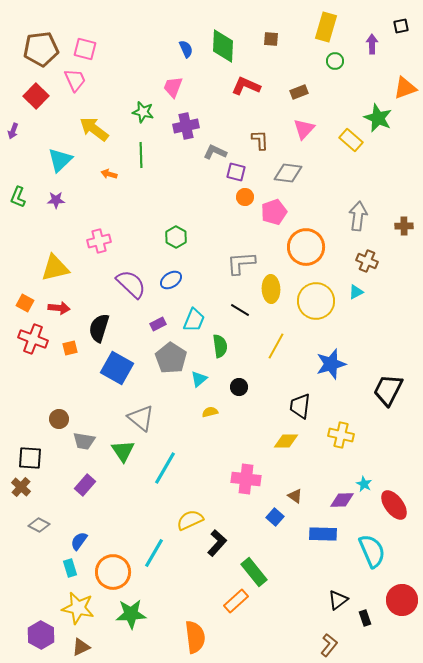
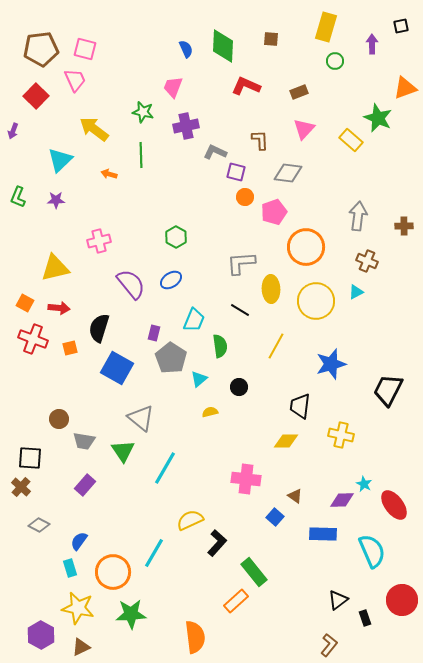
purple semicircle at (131, 284): rotated 8 degrees clockwise
purple rectangle at (158, 324): moved 4 px left, 9 px down; rotated 49 degrees counterclockwise
